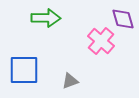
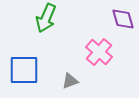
green arrow: rotated 112 degrees clockwise
pink cross: moved 2 px left, 11 px down
